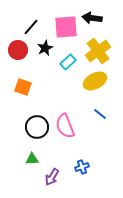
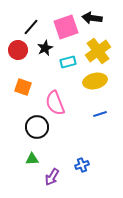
pink square: rotated 15 degrees counterclockwise
cyan rectangle: rotated 28 degrees clockwise
yellow ellipse: rotated 15 degrees clockwise
blue line: rotated 56 degrees counterclockwise
pink semicircle: moved 10 px left, 23 px up
blue cross: moved 2 px up
